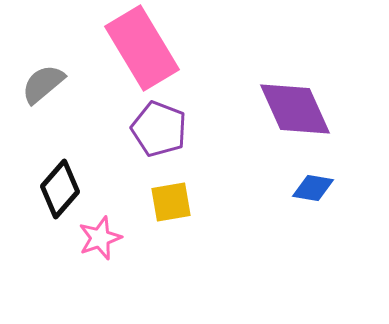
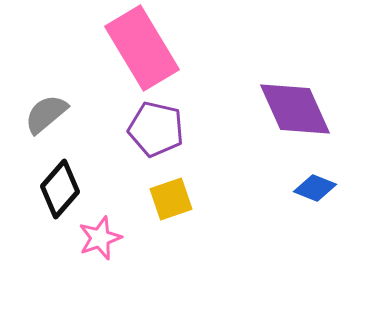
gray semicircle: moved 3 px right, 30 px down
purple pentagon: moved 3 px left; rotated 8 degrees counterclockwise
blue diamond: moved 2 px right; rotated 12 degrees clockwise
yellow square: moved 3 px up; rotated 9 degrees counterclockwise
